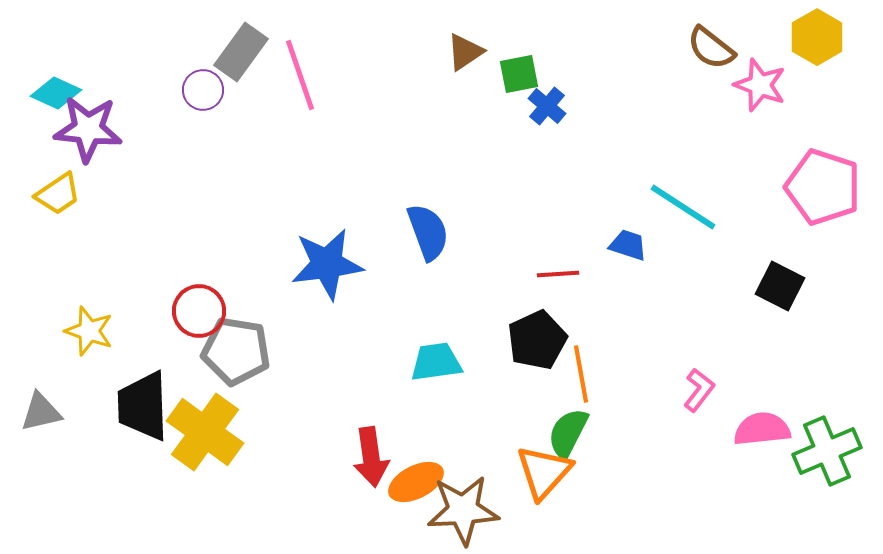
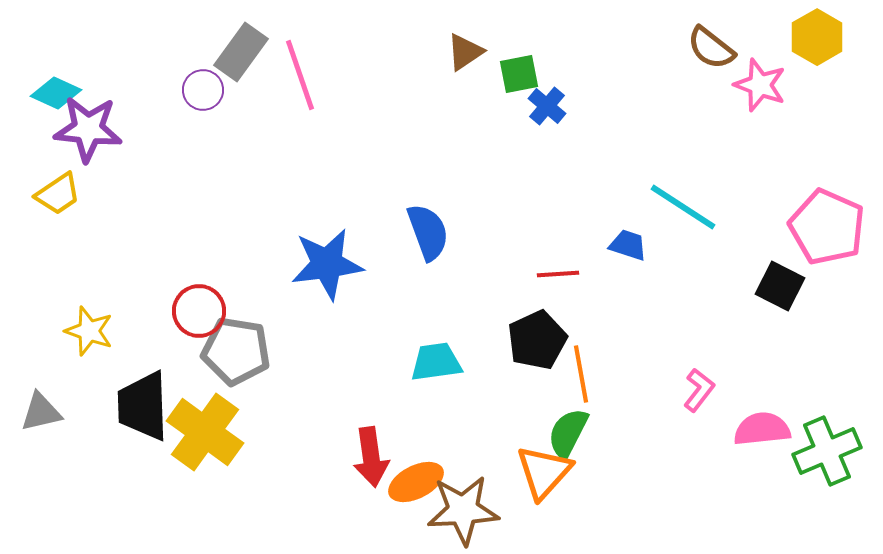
pink pentagon: moved 4 px right, 40 px down; rotated 6 degrees clockwise
